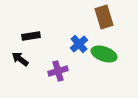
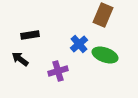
brown rectangle: moved 1 px left, 2 px up; rotated 40 degrees clockwise
black rectangle: moved 1 px left, 1 px up
green ellipse: moved 1 px right, 1 px down
